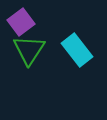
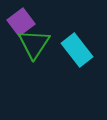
green triangle: moved 5 px right, 6 px up
